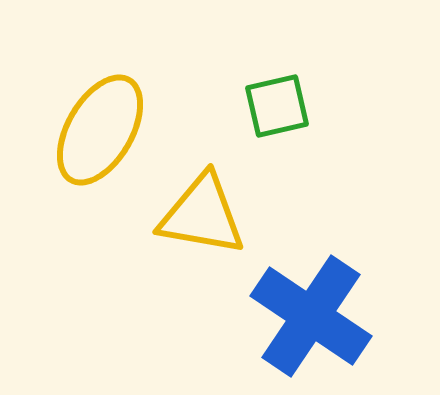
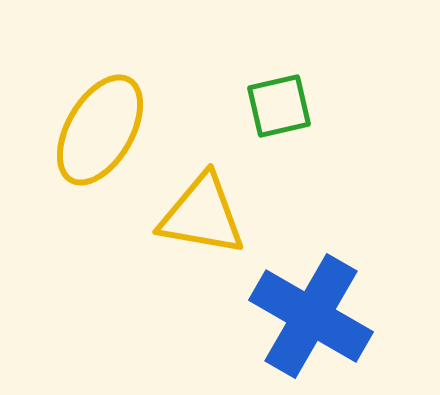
green square: moved 2 px right
blue cross: rotated 4 degrees counterclockwise
